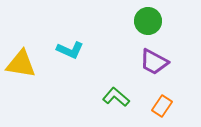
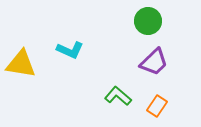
purple trapezoid: rotated 72 degrees counterclockwise
green L-shape: moved 2 px right, 1 px up
orange rectangle: moved 5 px left
